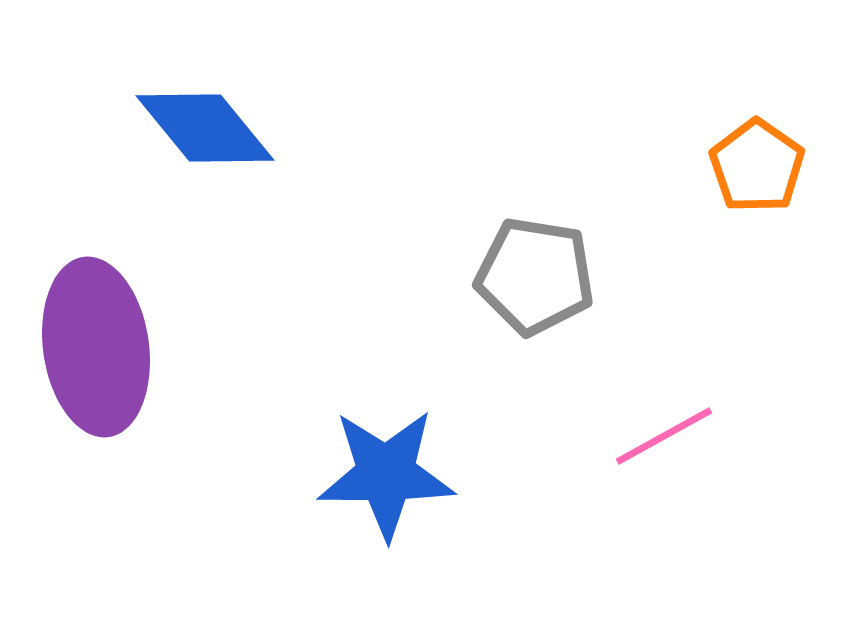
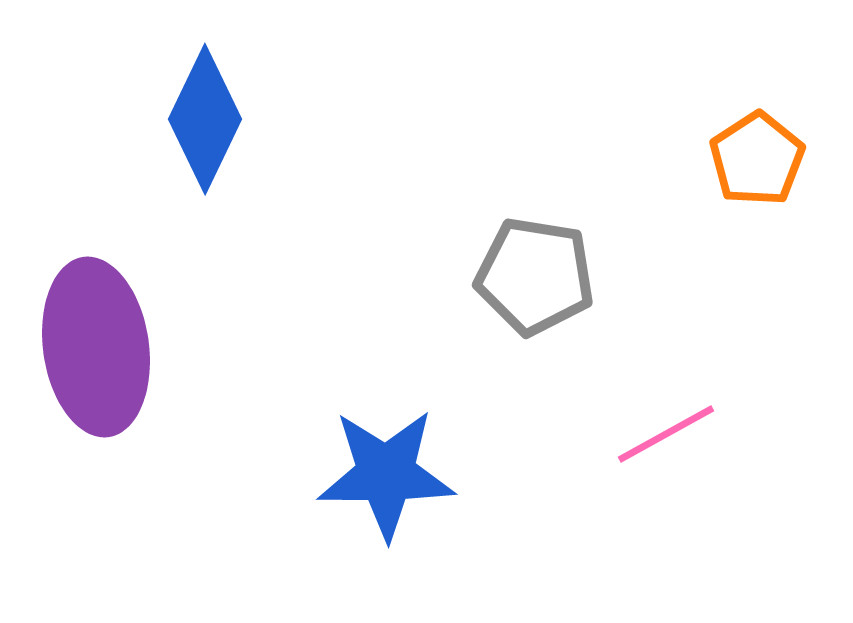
blue diamond: moved 9 px up; rotated 65 degrees clockwise
orange pentagon: moved 7 px up; rotated 4 degrees clockwise
pink line: moved 2 px right, 2 px up
